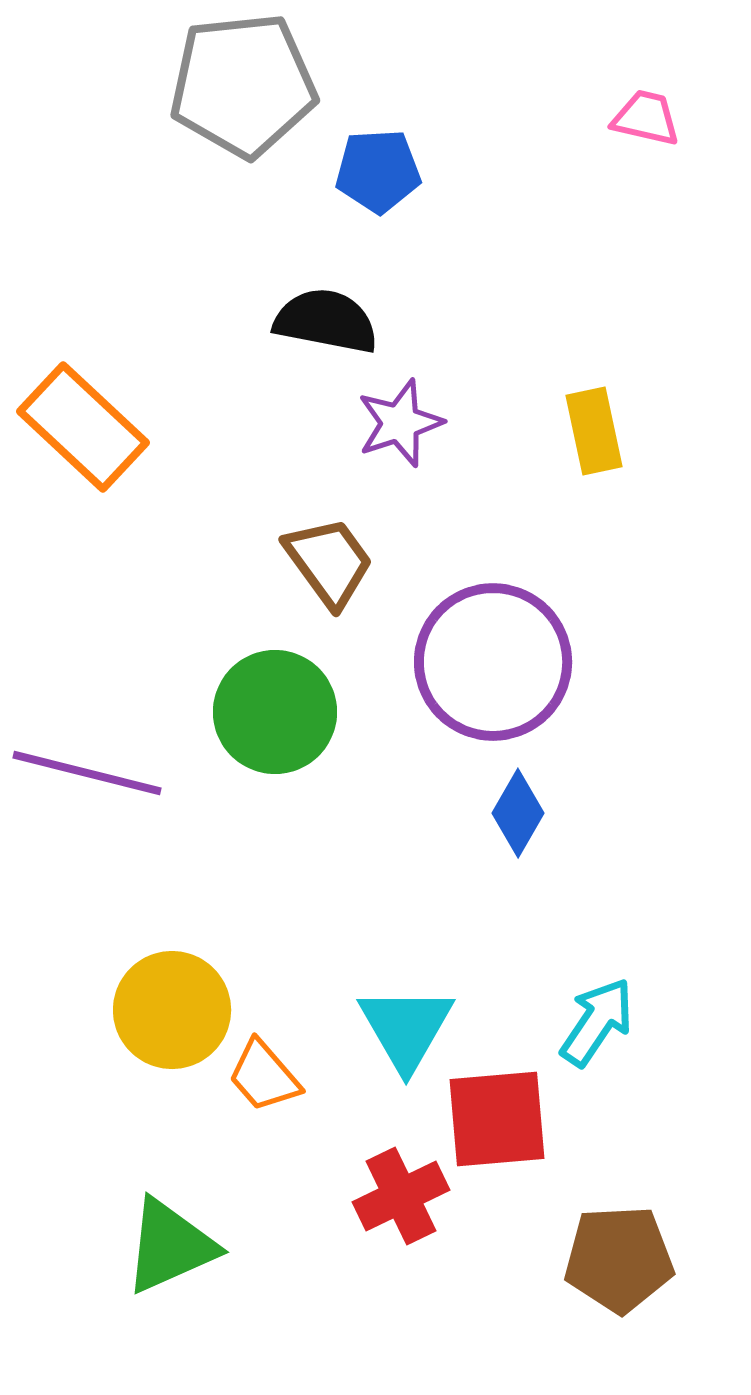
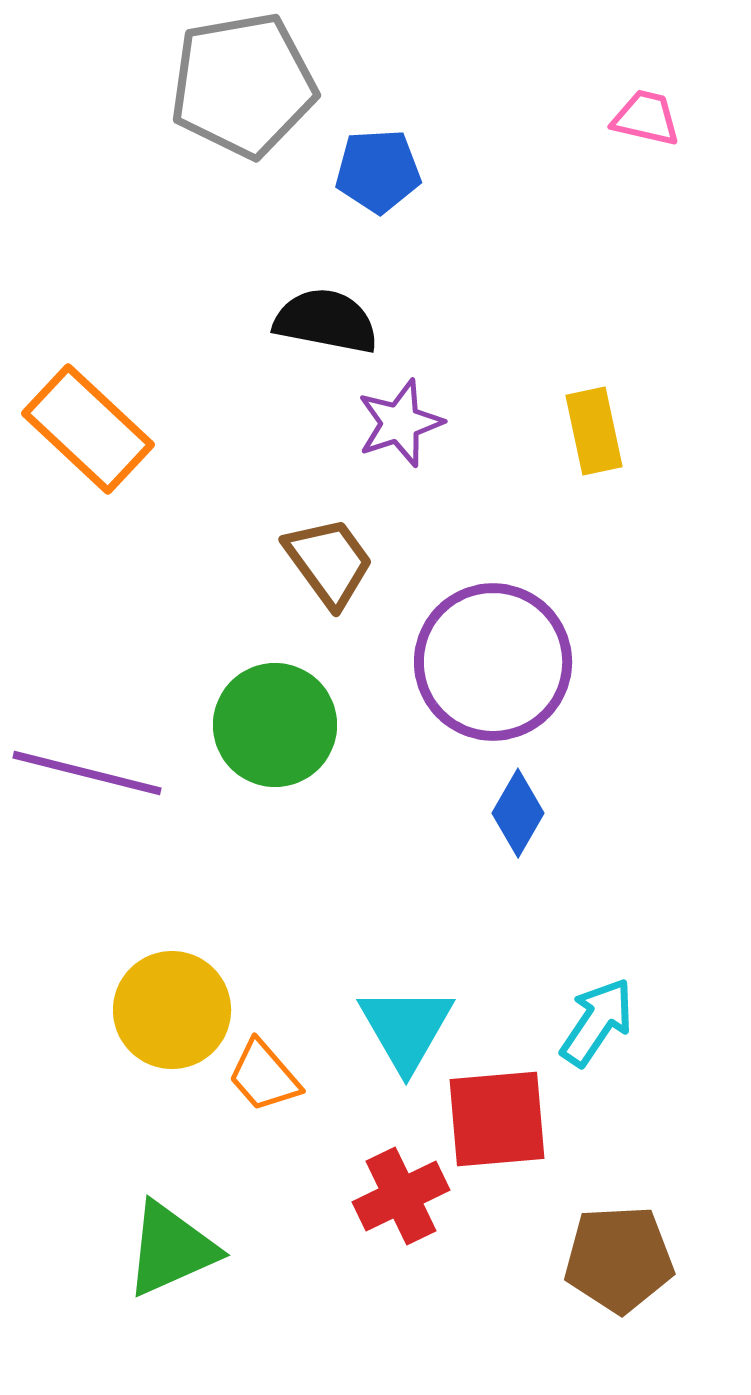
gray pentagon: rotated 4 degrees counterclockwise
orange rectangle: moved 5 px right, 2 px down
green circle: moved 13 px down
green triangle: moved 1 px right, 3 px down
